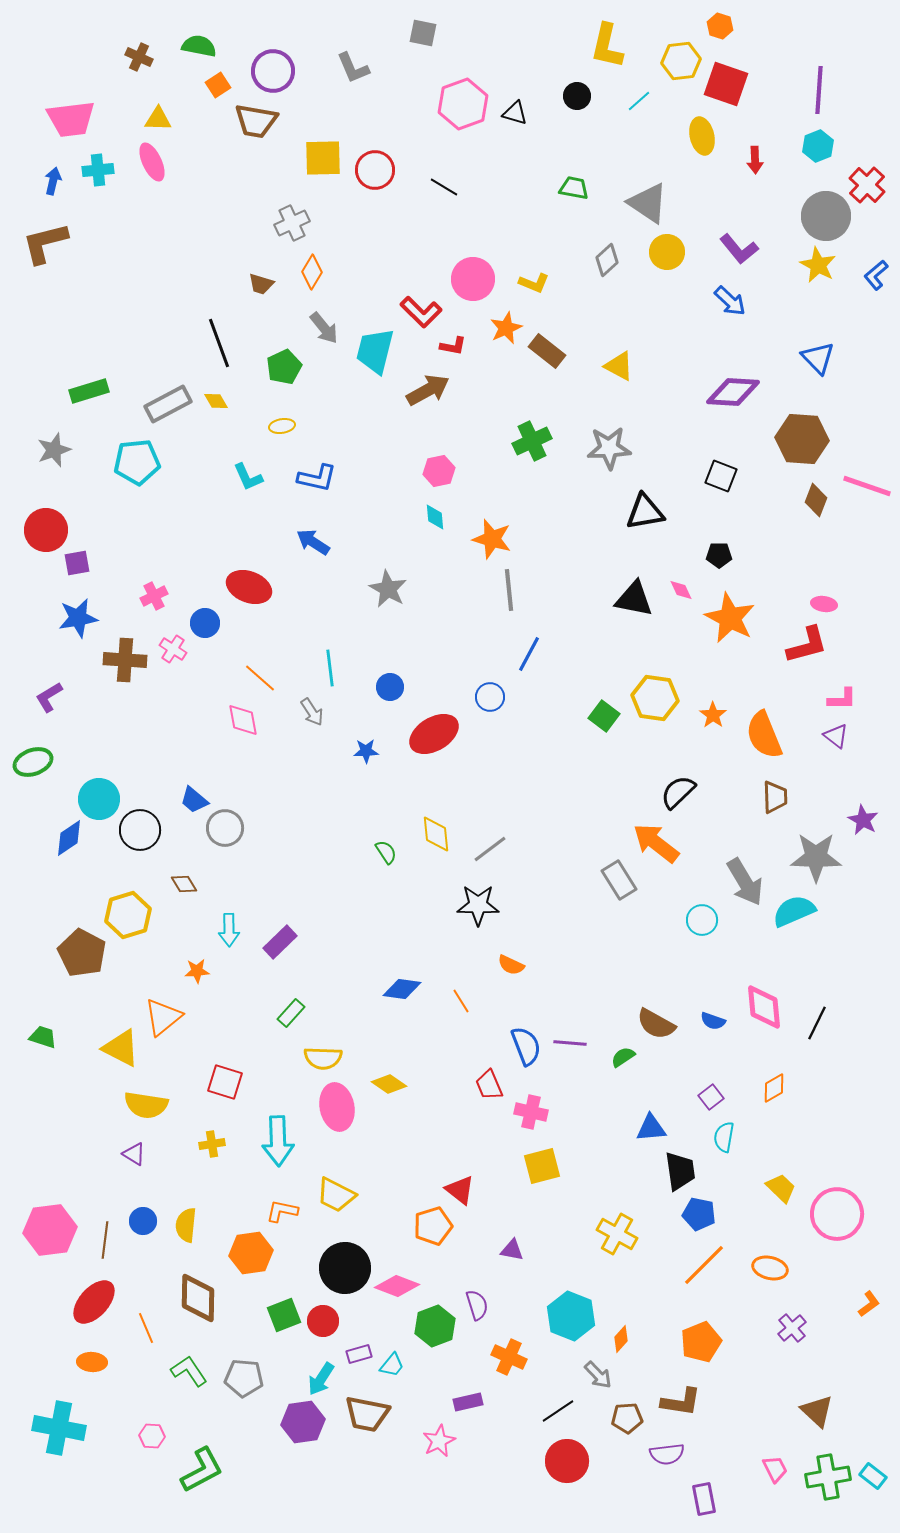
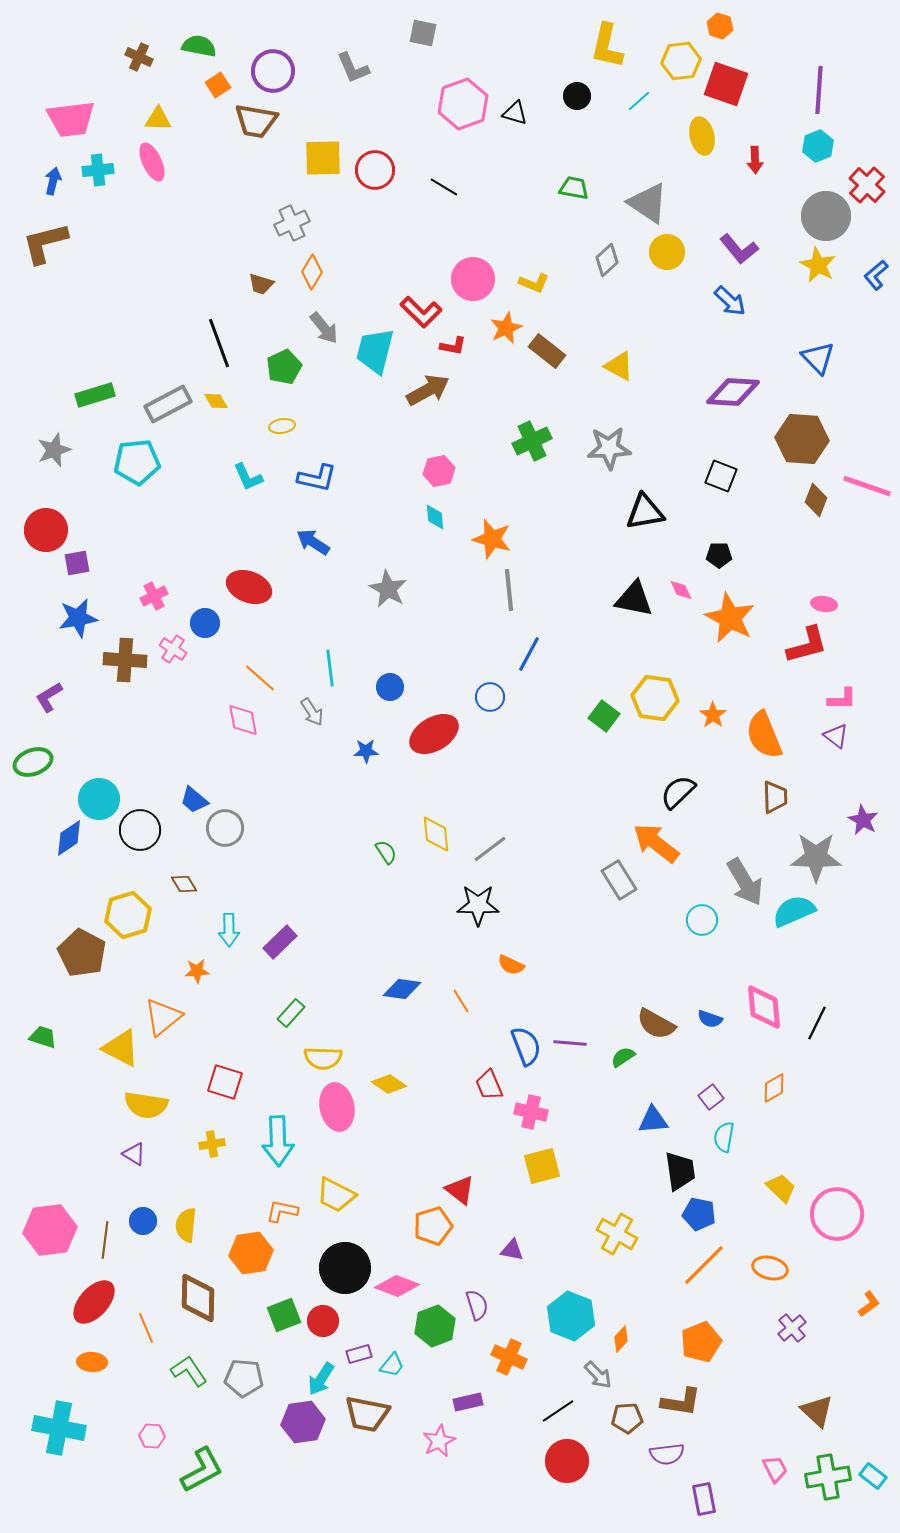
green rectangle at (89, 391): moved 6 px right, 4 px down
blue semicircle at (713, 1021): moved 3 px left, 2 px up
blue triangle at (651, 1128): moved 2 px right, 8 px up
